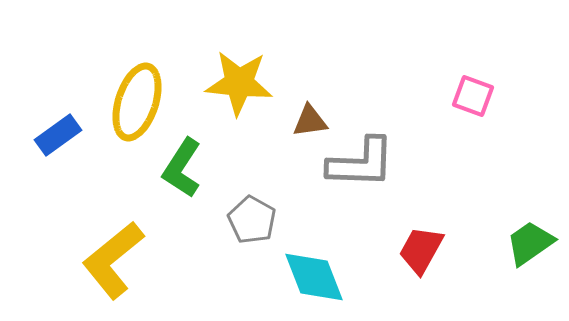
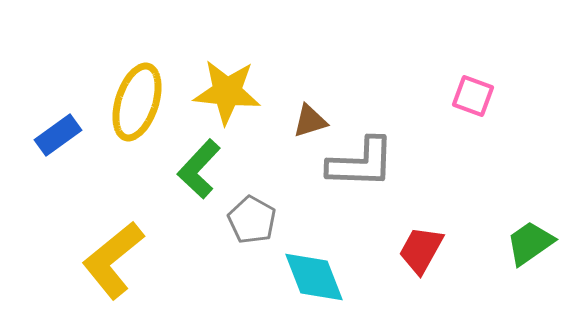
yellow star: moved 12 px left, 9 px down
brown triangle: rotated 9 degrees counterclockwise
green L-shape: moved 17 px right, 1 px down; rotated 10 degrees clockwise
